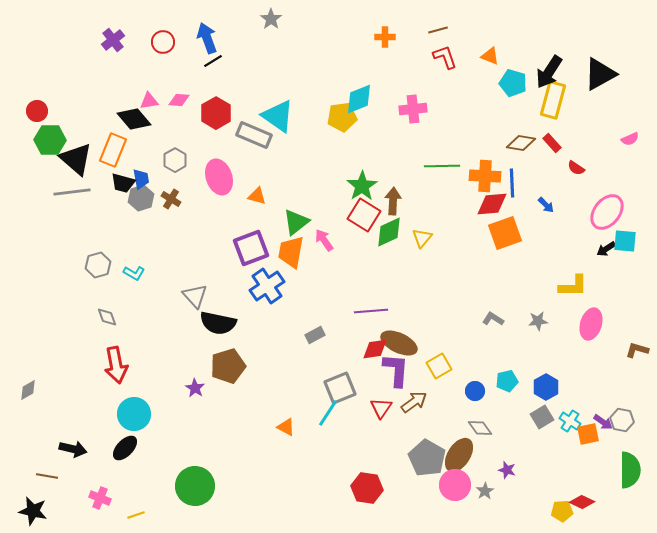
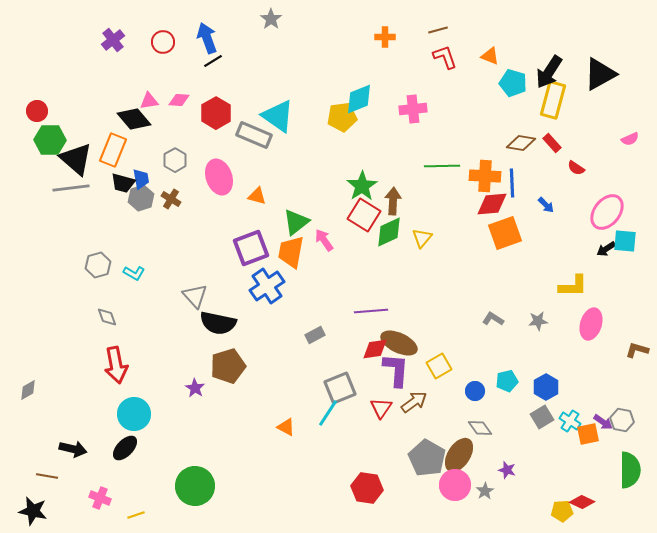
gray line at (72, 192): moved 1 px left, 4 px up
